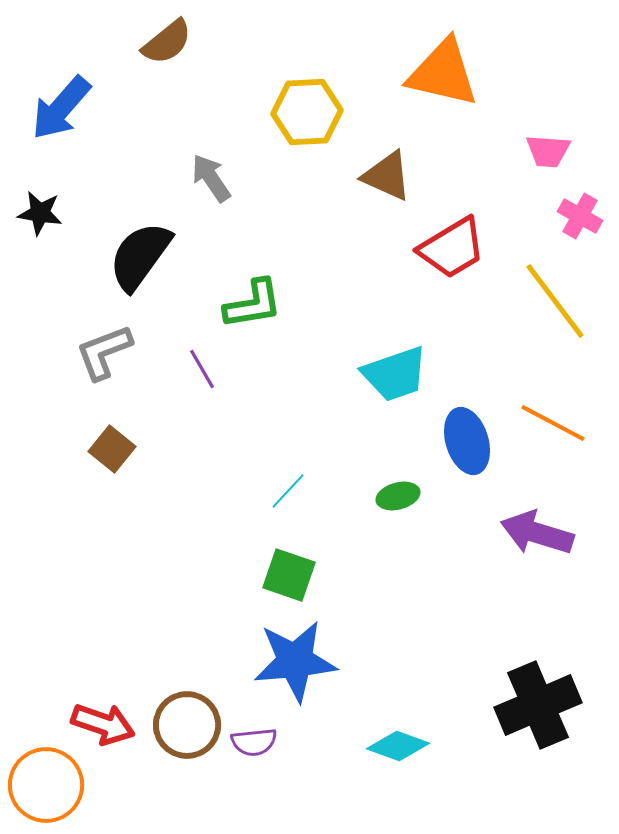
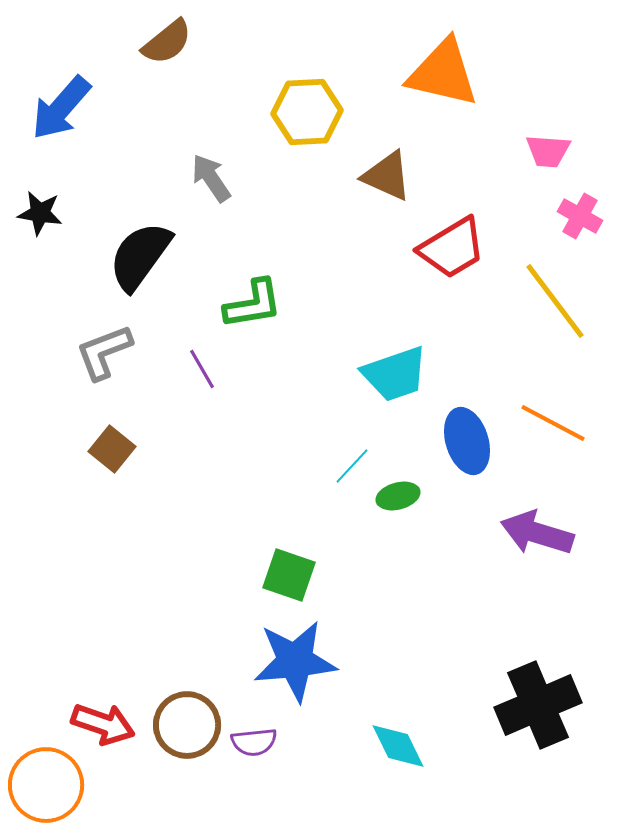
cyan line: moved 64 px right, 25 px up
cyan diamond: rotated 44 degrees clockwise
